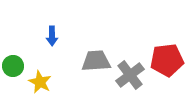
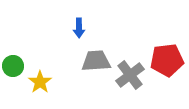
blue arrow: moved 27 px right, 8 px up
yellow star: rotated 10 degrees clockwise
